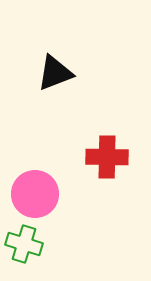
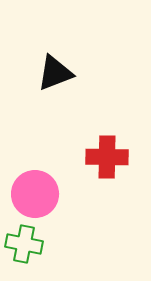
green cross: rotated 6 degrees counterclockwise
